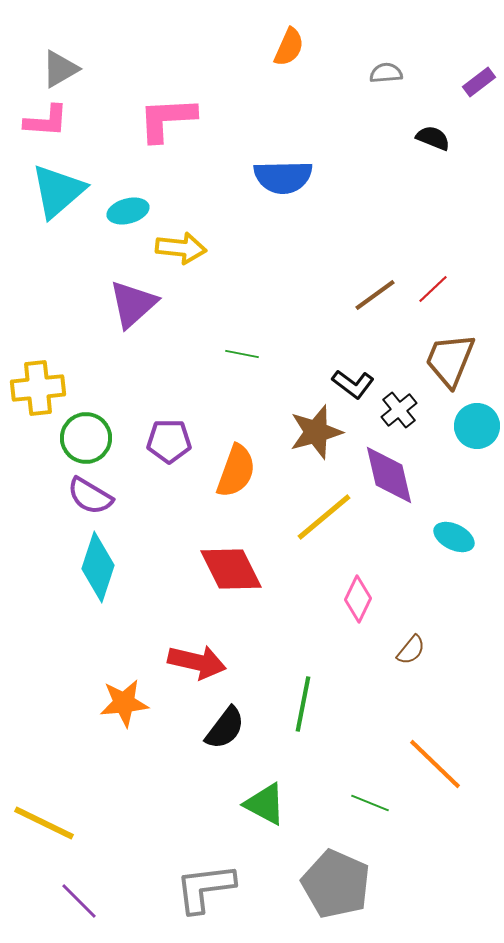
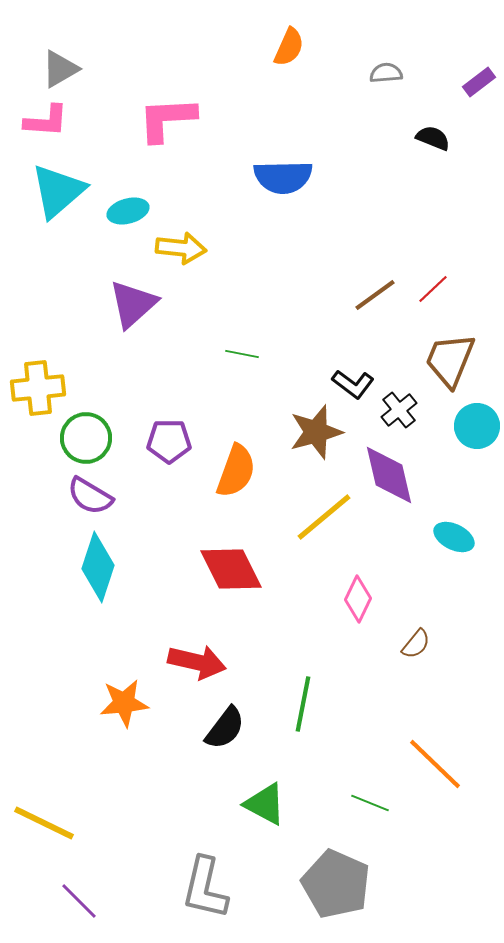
brown semicircle at (411, 650): moved 5 px right, 6 px up
gray L-shape at (205, 888): rotated 70 degrees counterclockwise
